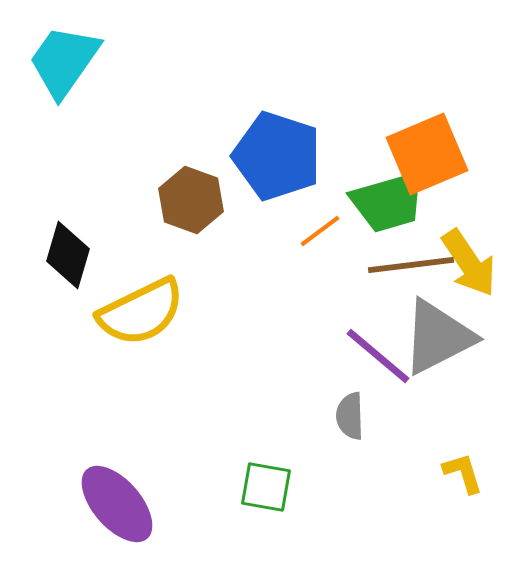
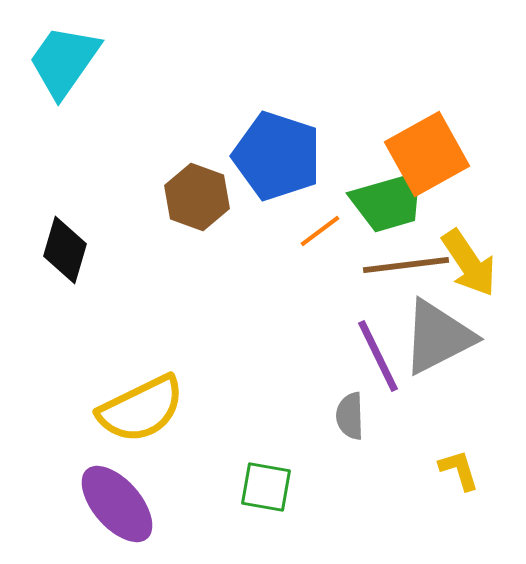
orange square: rotated 6 degrees counterclockwise
brown hexagon: moved 6 px right, 3 px up
black diamond: moved 3 px left, 5 px up
brown line: moved 5 px left
yellow semicircle: moved 97 px down
purple line: rotated 24 degrees clockwise
yellow L-shape: moved 4 px left, 3 px up
